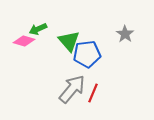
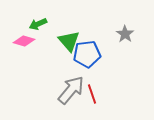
green arrow: moved 5 px up
gray arrow: moved 1 px left, 1 px down
red line: moved 1 px left, 1 px down; rotated 42 degrees counterclockwise
